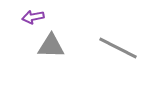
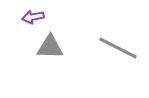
gray triangle: moved 1 px left, 1 px down
